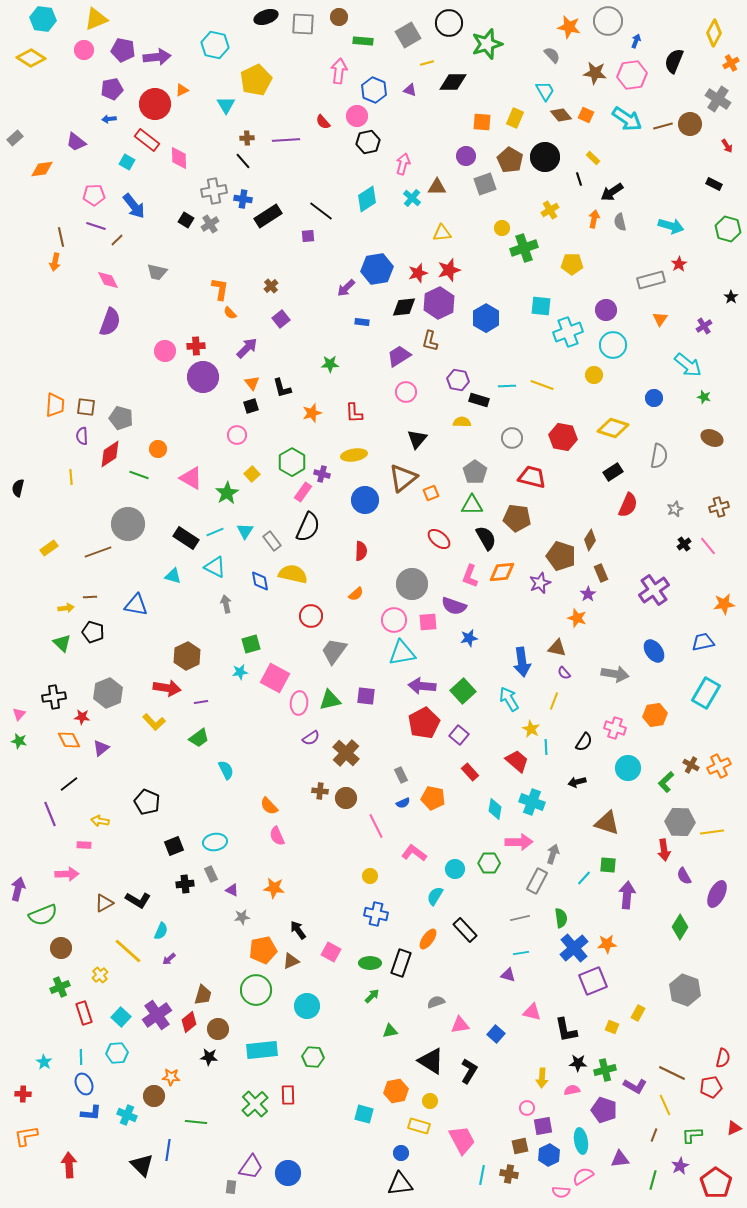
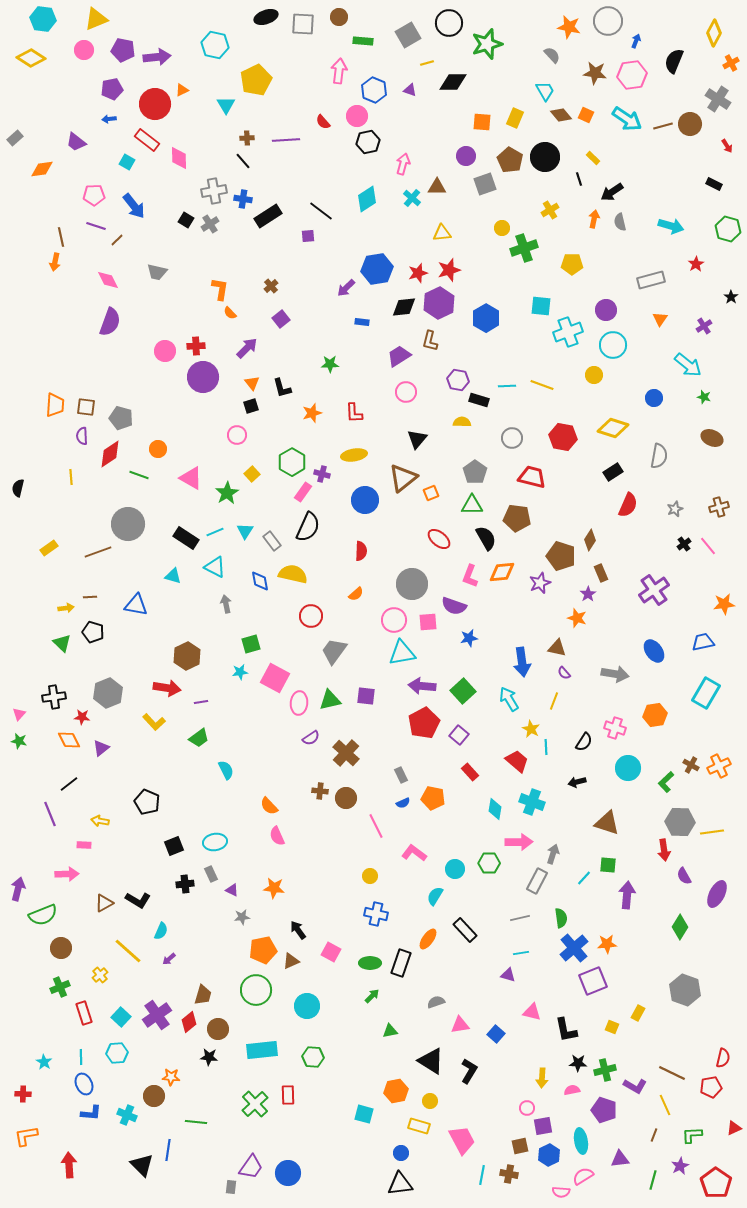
red star at (679, 264): moved 17 px right
